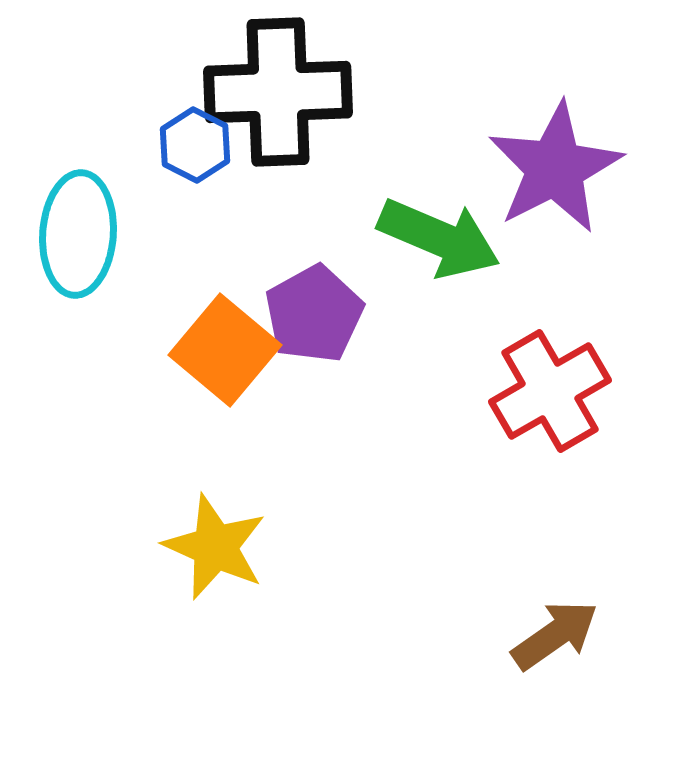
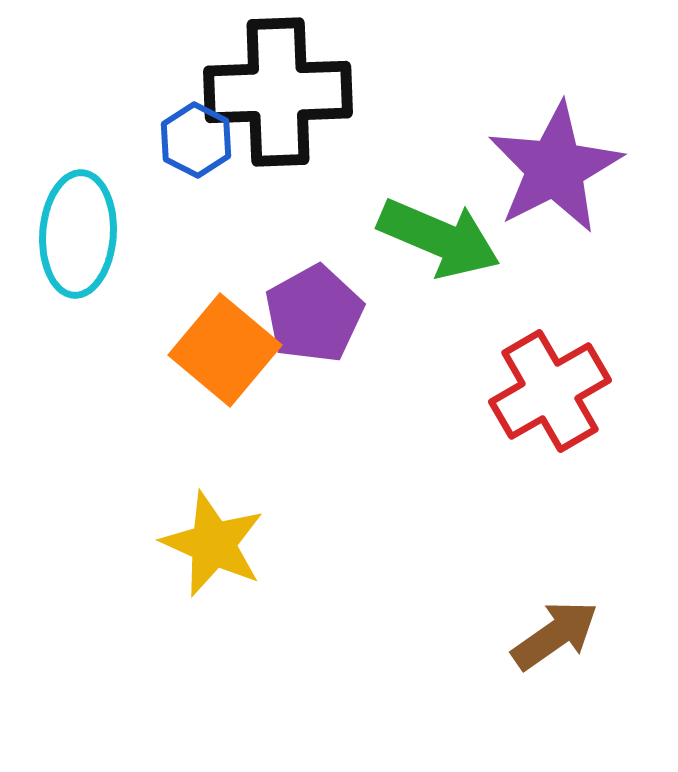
blue hexagon: moved 1 px right, 5 px up
yellow star: moved 2 px left, 3 px up
